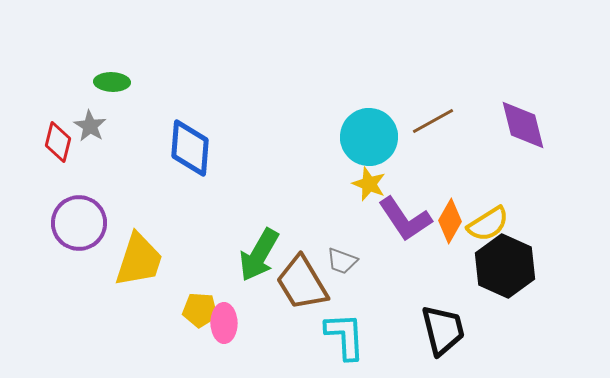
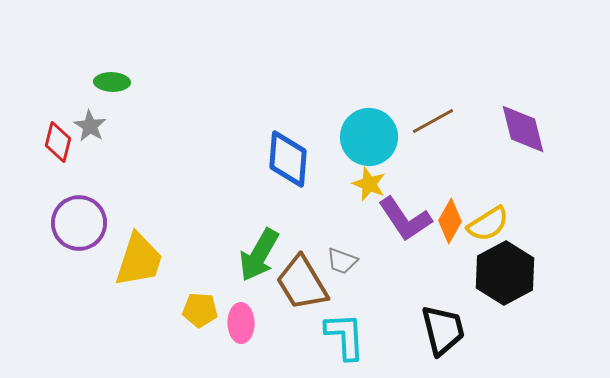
purple diamond: moved 4 px down
blue diamond: moved 98 px right, 11 px down
black hexagon: moved 7 px down; rotated 8 degrees clockwise
pink ellipse: moved 17 px right
